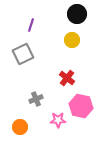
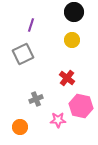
black circle: moved 3 px left, 2 px up
